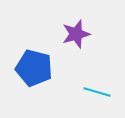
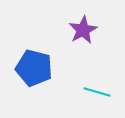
purple star: moved 7 px right, 4 px up; rotated 12 degrees counterclockwise
